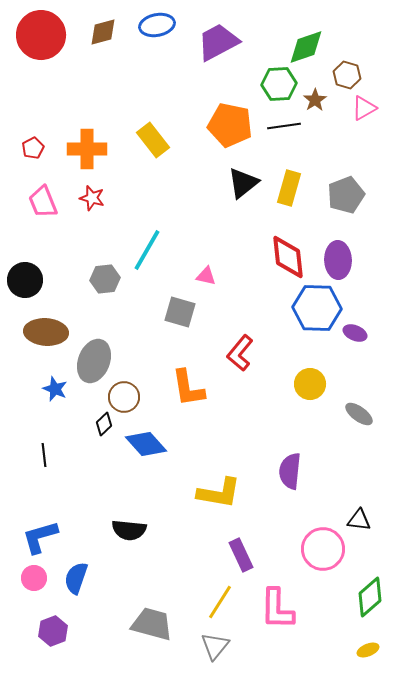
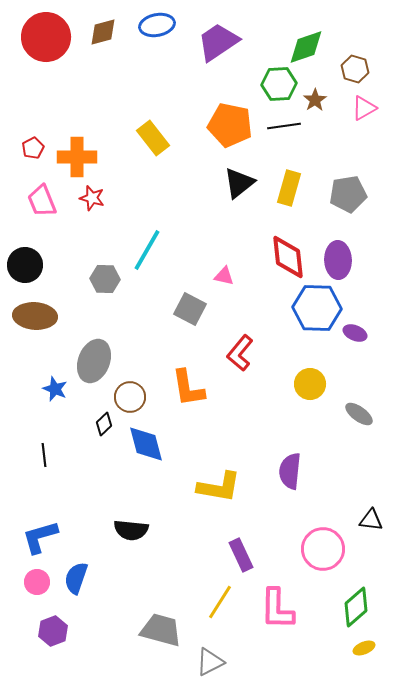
red circle at (41, 35): moved 5 px right, 2 px down
purple trapezoid at (218, 42): rotated 6 degrees counterclockwise
brown hexagon at (347, 75): moved 8 px right, 6 px up
yellow rectangle at (153, 140): moved 2 px up
orange cross at (87, 149): moved 10 px left, 8 px down
black triangle at (243, 183): moved 4 px left
gray pentagon at (346, 195): moved 2 px right, 1 px up; rotated 12 degrees clockwise
pink trapezoid at (43, 202): moved 1 px left, 1 px up
pink triangle at (206, 276): moved 18 px right
gray hexagon at (105, 279): rotated 8 degrees clockwise
black circle at (25, 280): moved 15 px up
gray square at (180, 312): moved 10 px right, 3 px up; rotated 12 degrees clockwise
brown ellipse at (46, 332): moved 11 px left, 16 px up
brown circle at (124, 397): moved 6 px right
blue diamond at (146, 444): rotated 27 degrees clockwise
yellow L-shape at (219, 493): moved 6 px up
black triangle at (359, 520): moved 12 px right
black semicircle at (129, 530): moved 2 px right
pink circle at (34, 578): moved 3 px right, 4 px down
green diamond at (370, 597): moved 14 px left, 10 px down
gray trapezoid at (152, 624): moved 9 px right, 6 px down
gray triangle at (215, 646): moved 5 px left, 16 px down; rotated 24 degrees clockwise
yellow ellipse at (368, 650): moved 4 px left, 2 px up
